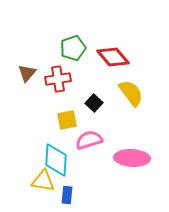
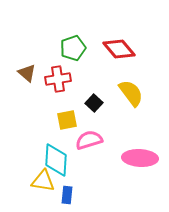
red diamond: moved 6 px right, 8 px up
brown triangle: rotated 30 degrees counterclockwise
pink ellipse: moved 8 px right
